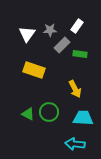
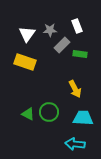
white rectangle: rotated 56 degrees counterclockwise
yellow rectangle: moved 9 px left, 8 px up
